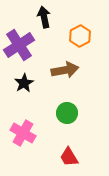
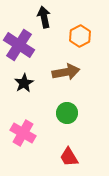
purple cross: rotated 24 degrees counterclockwise
brown arrow: moved 1 px right, 2 px down
